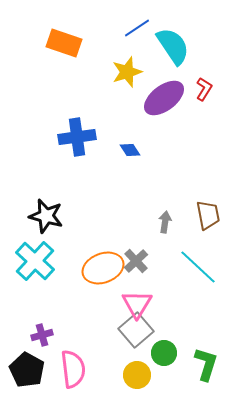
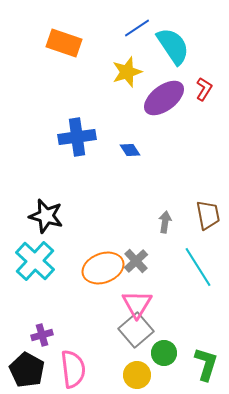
cyan line: rotated 15 degrees clockwise
